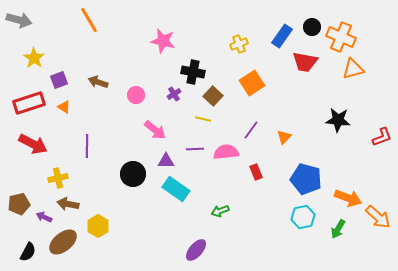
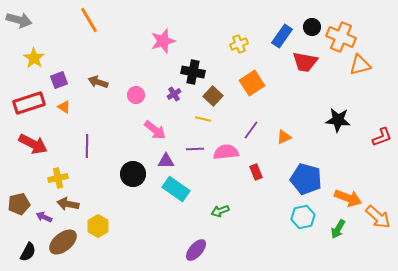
pink star at (163, 41): rotated 30 degrees counterclockwise
orange triangle at (353, 69): moved 7 px right, 4 px up
orange triangle at (284, 137): rotated 21 degrees clockwise
